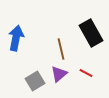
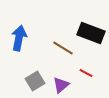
black rectangle: rotated 40 degrees counterclockwise
blue arrow: moved 3 px right
brown line: moved 2 px right, 1 px up; rotated 45 degrees counterclockwise
purple triangle: moved 2 px right, 11 px down
